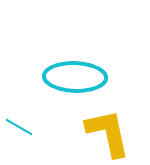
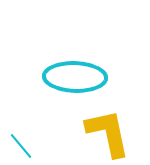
cyan line: moved 2 px right, 19 px down; rotated 20 degrees clockwise
